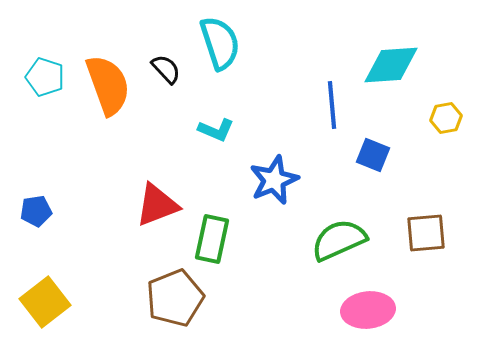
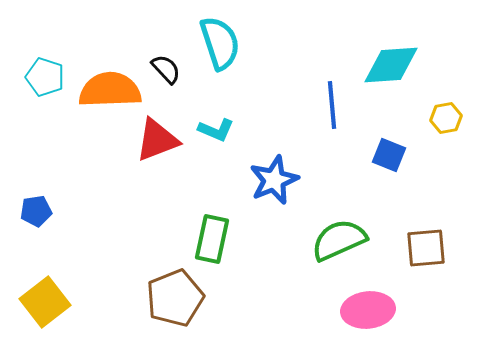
orange semicircle: moved 2 px right, 5 px down; rotated 72 degrees counterclockwise
blue square: moved 16 px right
red triangle: moved 65 px up
brown square: moved 15 px down
